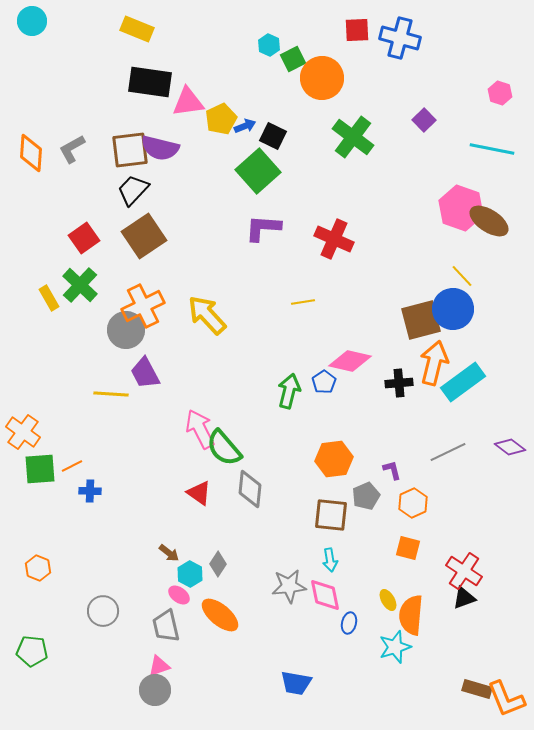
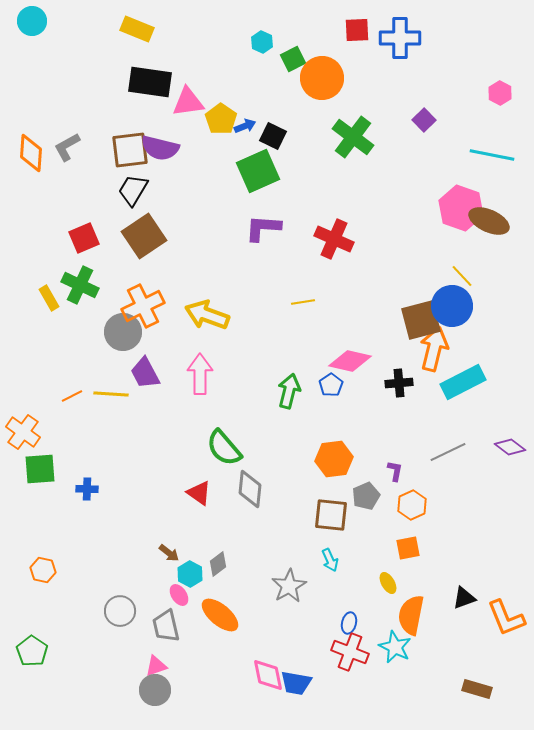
blue cross at (400, 38): rotated 15 degrees counterclockwise
cyan hexagon at (269, 45): moved 7 px left, 3 px up
pink hexagon at (500, 93): rotated 10 degrees clockwise
yellow pentagon at (221, 119): rotated 12 degrees counterclockwise
gray L-shape at (72, 149): moved 5 px left, 2 px up
cyan line at (492, 149): moved 6 px down
green square at (258, 171): rotated 18 degrees clockwise
black trapezoid at (133, 190): rotated 12 degrees counterclockwise
brown ellipse at (489, 221): rotated 9 degrees counterclockwise
red square at (84, 238): rotated 12 degrees clockwise
green cross at (80, 285): rotated 18 degrees counterclockwise
blue circle at (453, 309): moved 1 px left, 3 px up
yellow arrow at (207, 315): rotated 27 degrees counterclockwise
gray circle at (126, 330): moved 3 px left, 2 px down
orange arrow at (434, 363): moved 14 px up
blue pentagon at (324, 382): moved 7 px right, 3 px down
cyan rectangle at (463, 382): rotated 9 degrees clockwise
pink arrow at (200, 429): moved 55 px up; rotated 27 degrees clockwise
orange line at (72, 466): moved 70 px up
purple L-shape at (392, 470): moved 3 px right, 1 px down; rotated 25 degrees clockwise
blue cross at (90, 491): moved 3 px left, 2 px up
orange hexagon at (413, 503): moved 1 px left, 2 px down
orange square at (408, 548): rotated 25 degrees counterclockwise
cyan arrow at (330, 560): rotated 15 degrees counterclockwise
gray diamond at (218, 564): rotated 20 degrees clockwise
orange hexagon at (38, 568): moved 5 px right, 2 px down; rotated 10 degrees counterclockwise
red cross at (464, 571): moved 114 px left, 81 px down; rotated 12 degrees counterclockwise
gray star at (289, 586): rotated 24 degrees counterclockwise
pink ellipse at (179, 595): rotated 20 degrees clockwise
pink diamond at (325, 595): moved 57 px left, 80 px down
yellow ellipse at (388, 600): moved 17 px up
gray circle at (103, 611): moved 17 px right
orange semicircle at (411, 615): rotated 6 degrees clockwise
cyan star at (395, 647): rotated 28 degrees counterclockwise
green pentagon at (32, 651): rotated 28 degrees clockwise
pink triangle at (159, 666): moved 3 px left
orange L-shape at (506, 699): moved 81 px up
